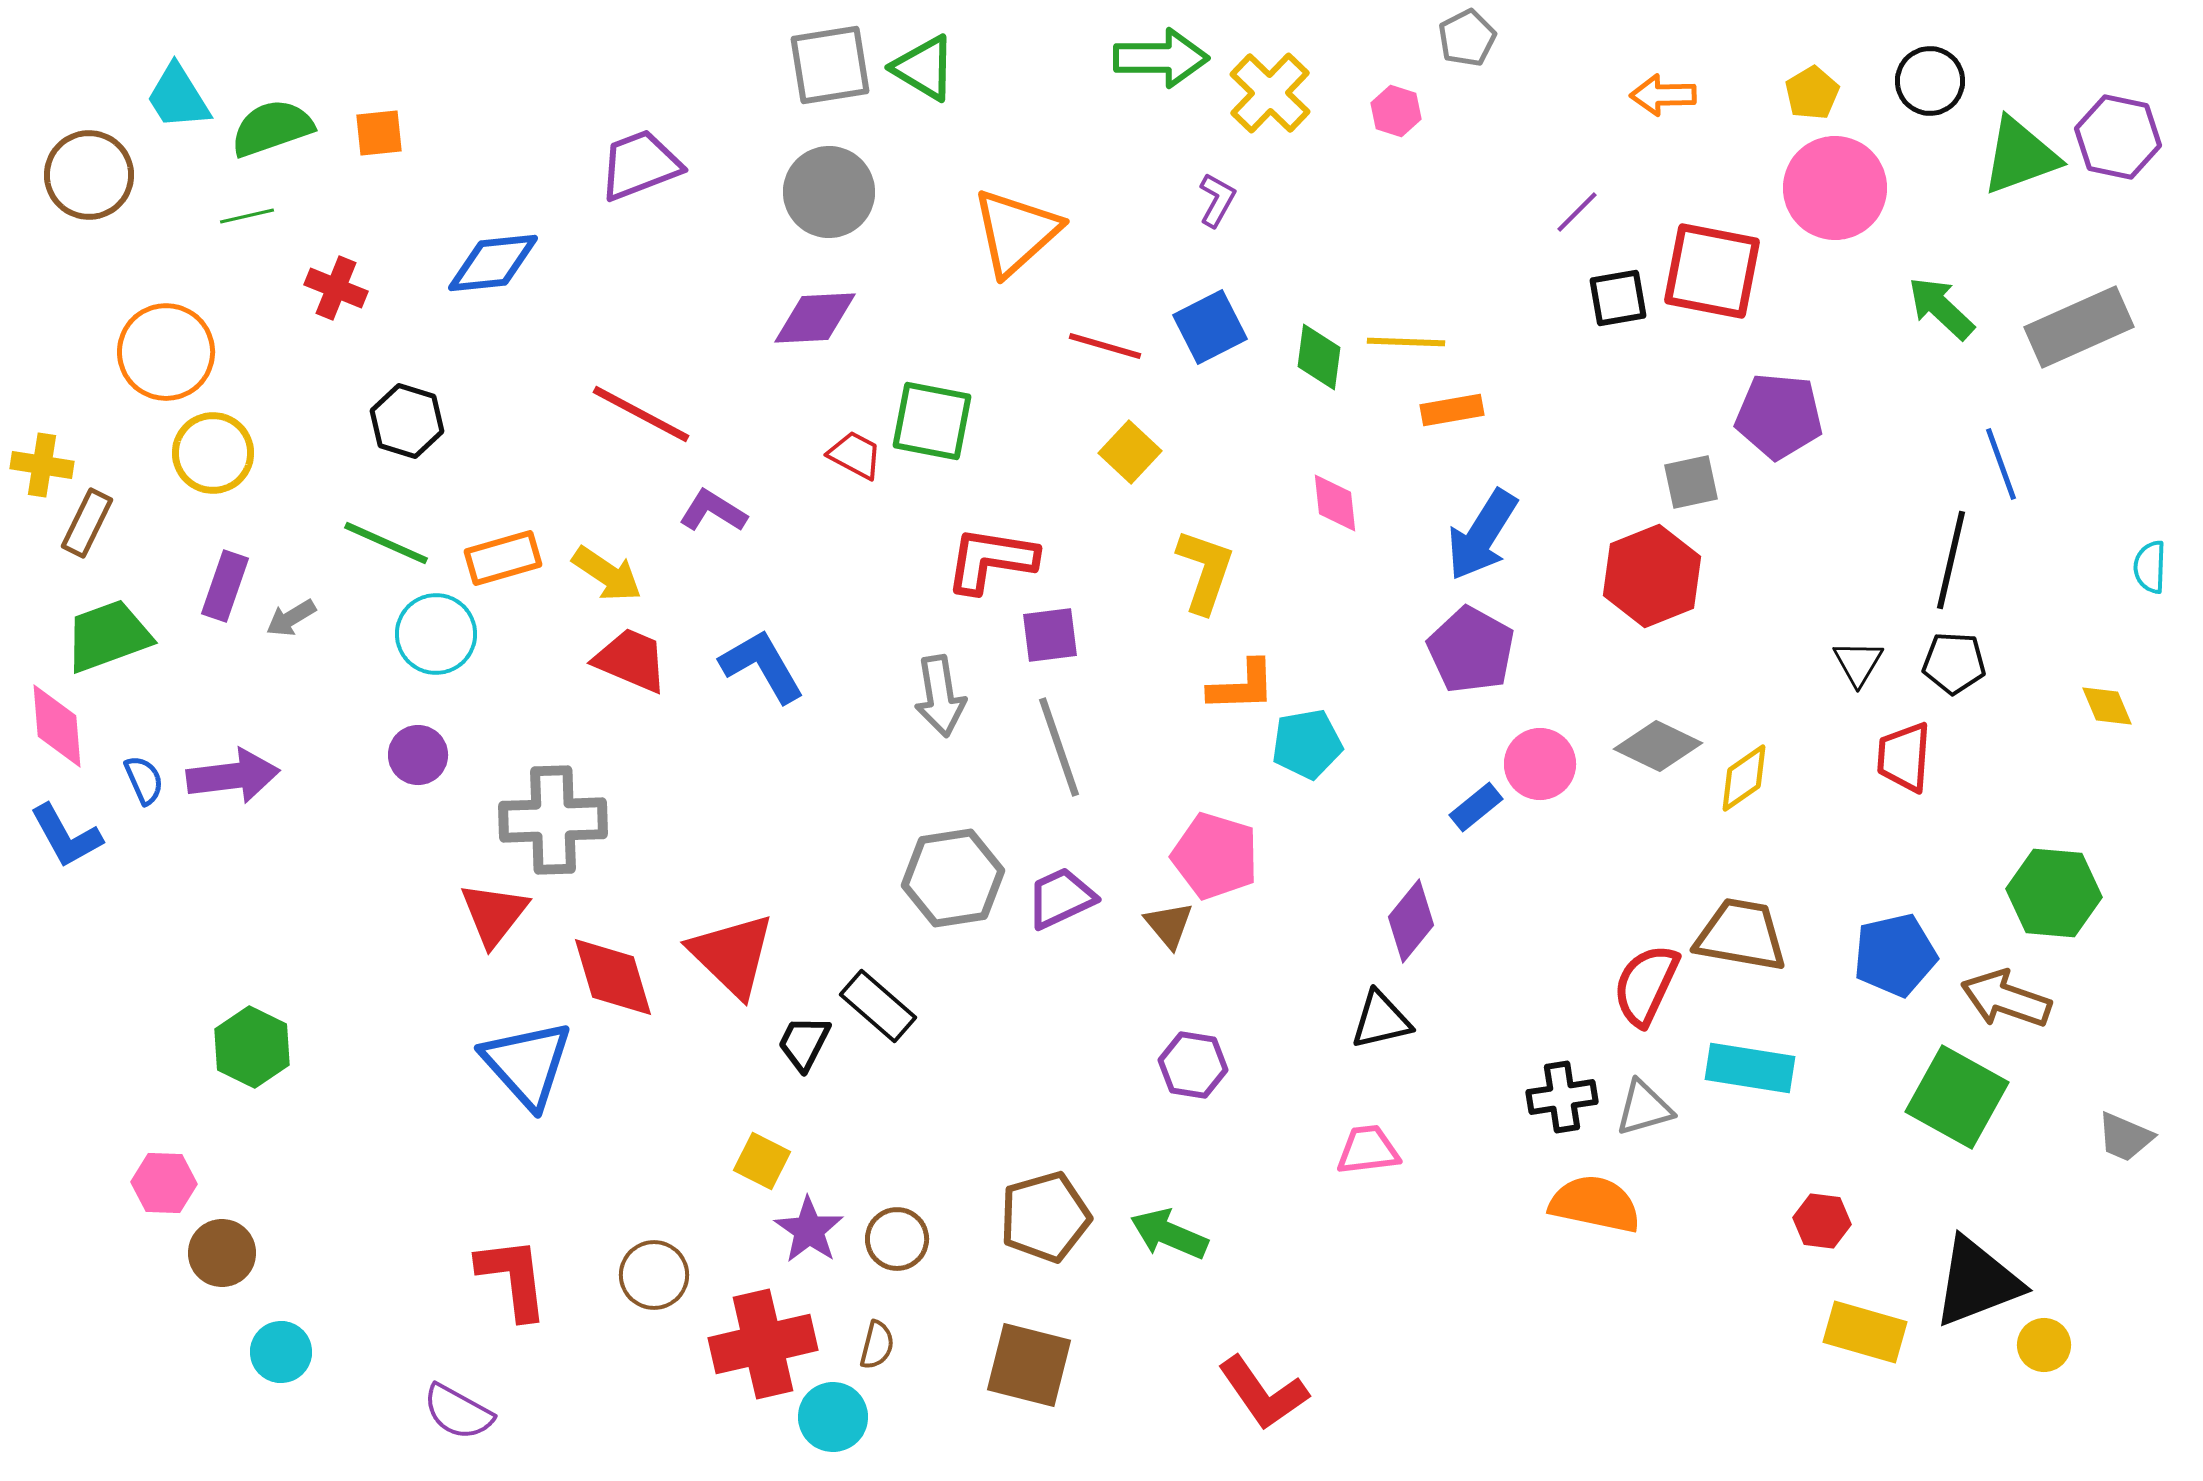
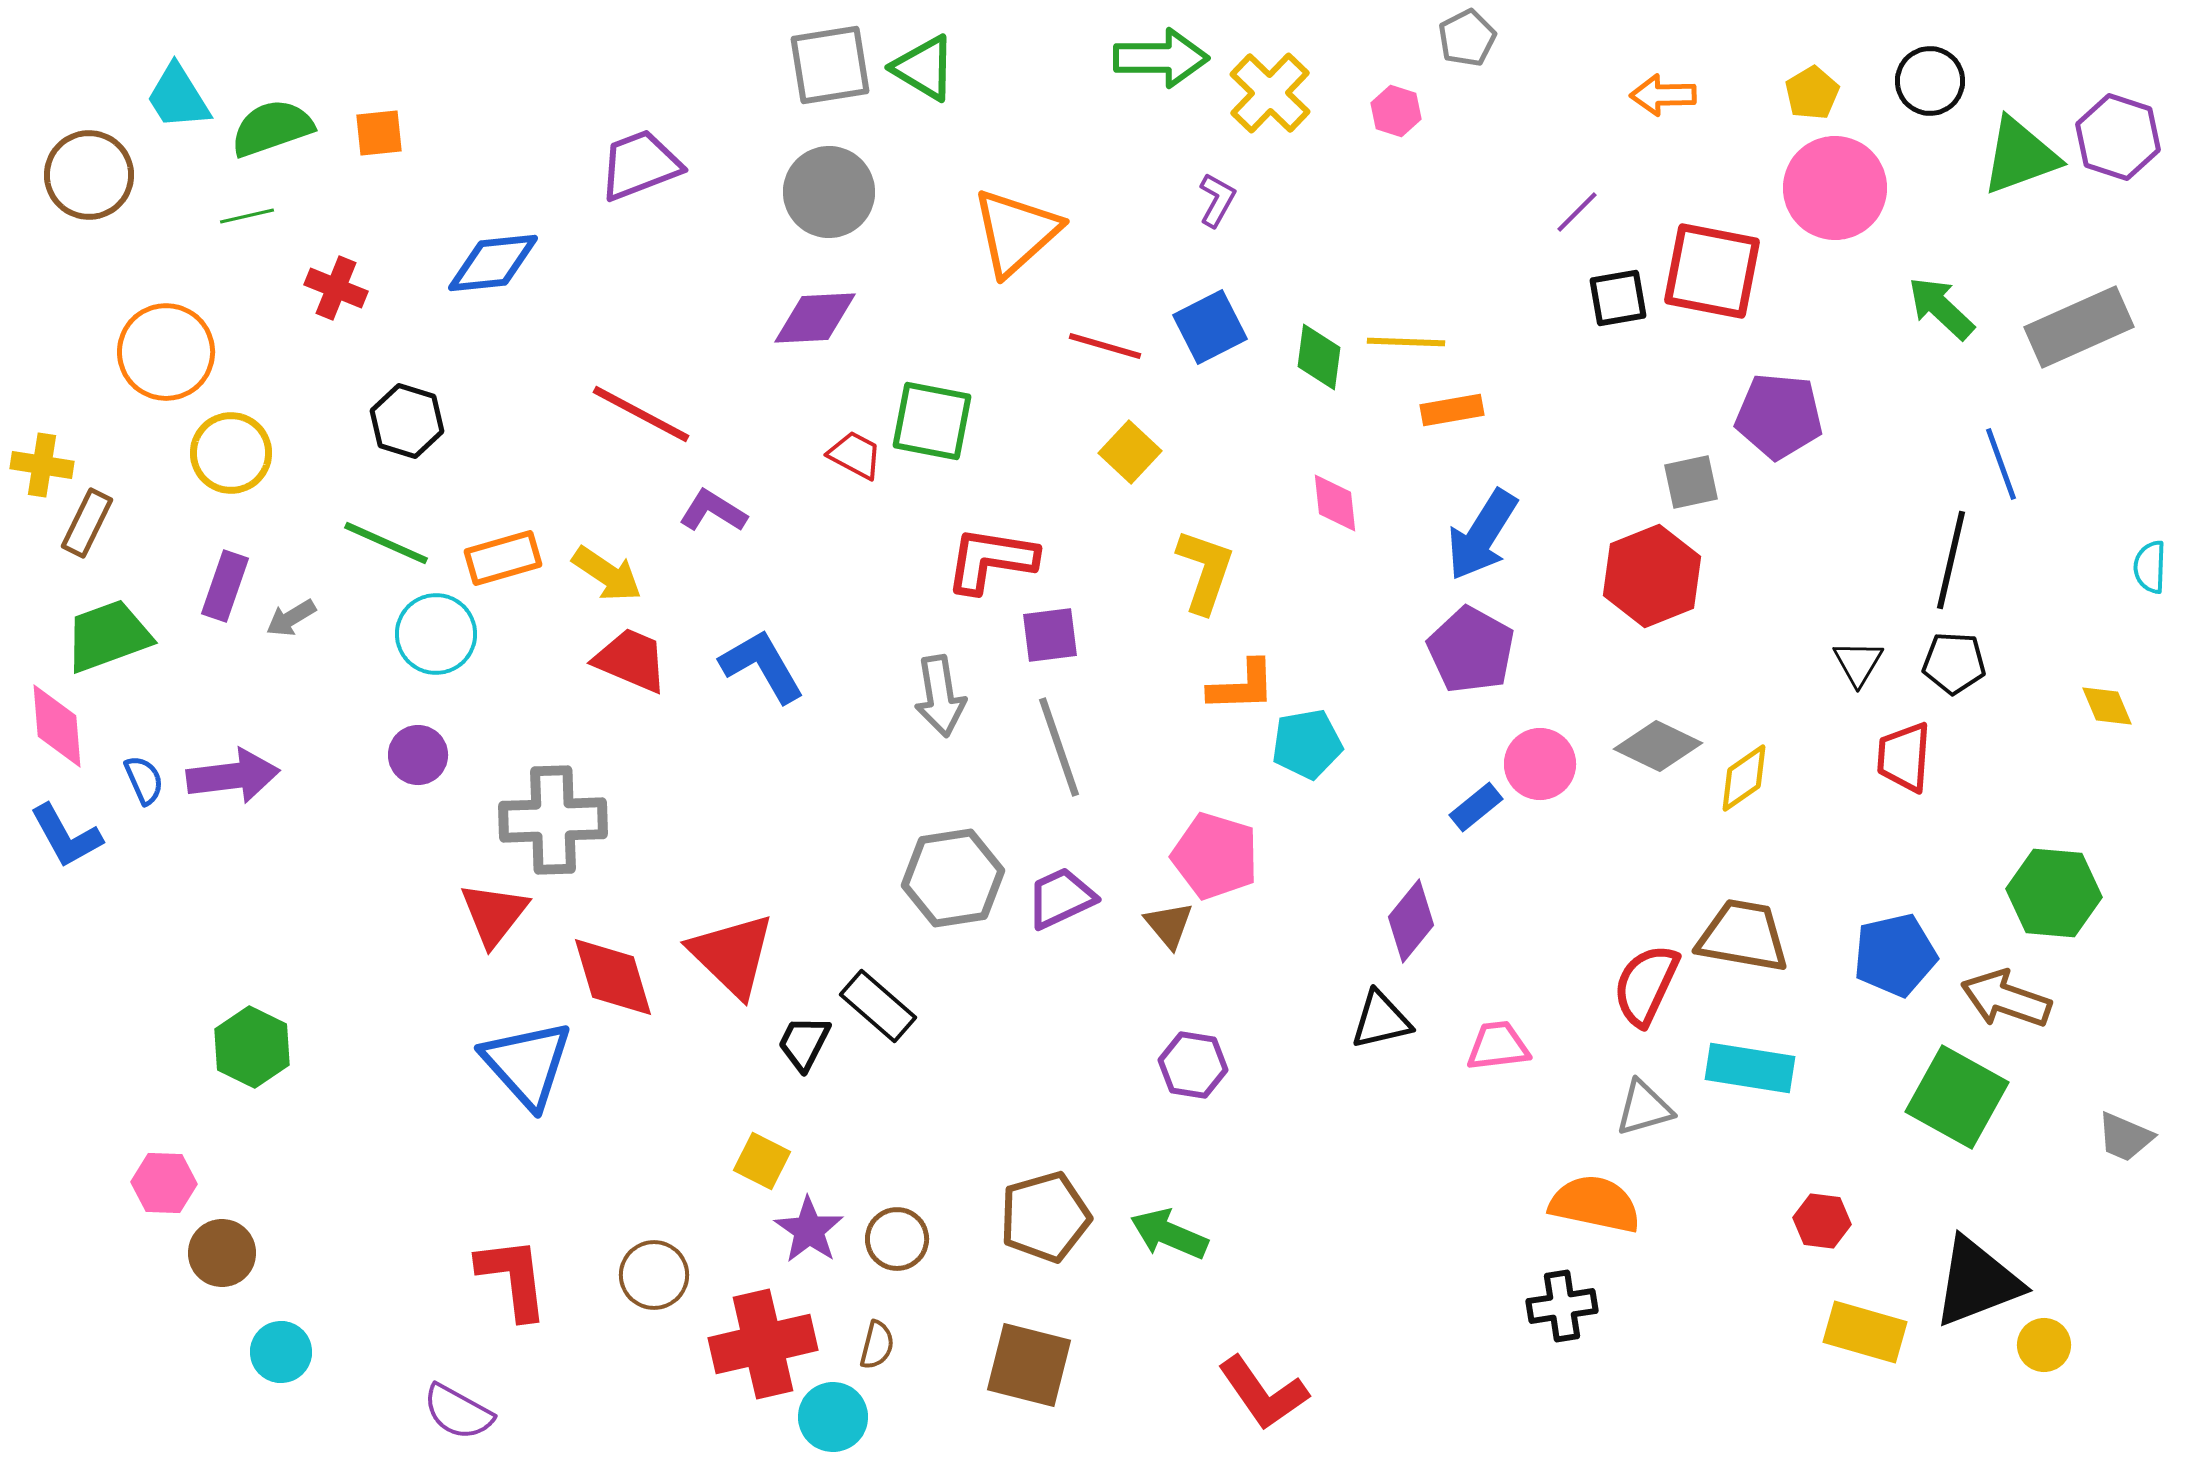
purple hexagon at (2118, 137): rotated 6 degrees clockwise
yellow circle at (213, 453): moved 18 px right
brown trapezoid at (1741, 935): moved 2 px right, 1 px down
black cross at (1562, 1097): moved 209 px down
pink trapezoid at (1368, 1150): moved 130 px right, 104 px up
